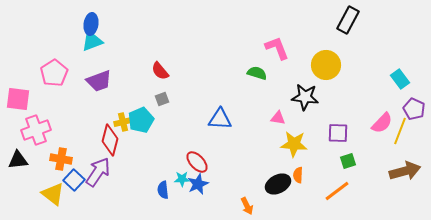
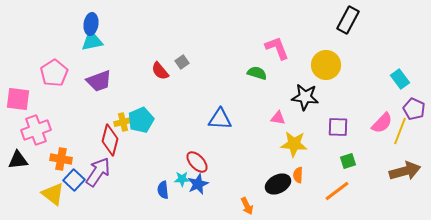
cyan triangle: rotated 10 degrees clockwise
gray square: moved 20 px right, 37 px up; rotated 16 degrees counterclockwise
purple square: moved 6 px up
